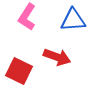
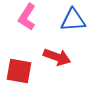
red square: rotated 16 degrees counterclockwise
